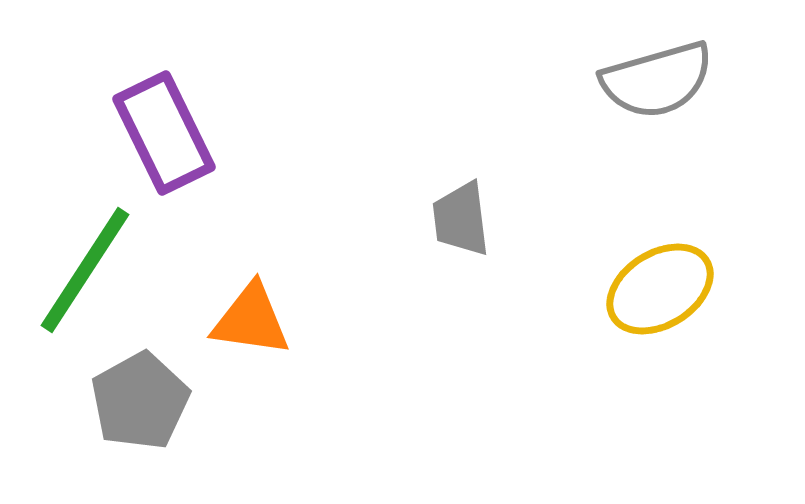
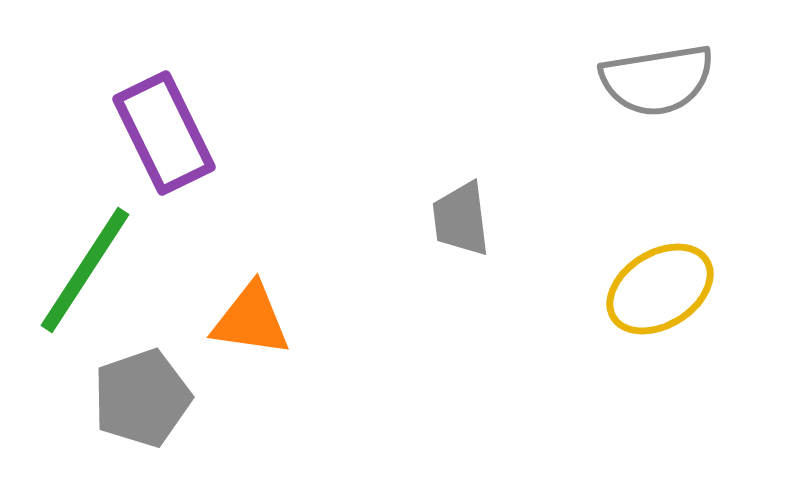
gray semicircle: rotated 7 degrees clockwise
gray pentagon: moved 2 px right, 3 px up; rotated 10 degrees clockwise
